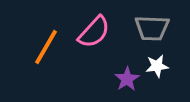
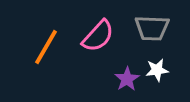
pink semicircle: moved 4 px right, 4 px down
white star: moved 4 px down
